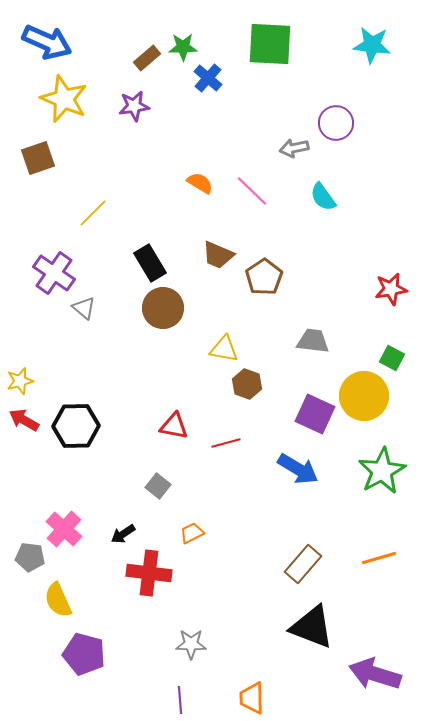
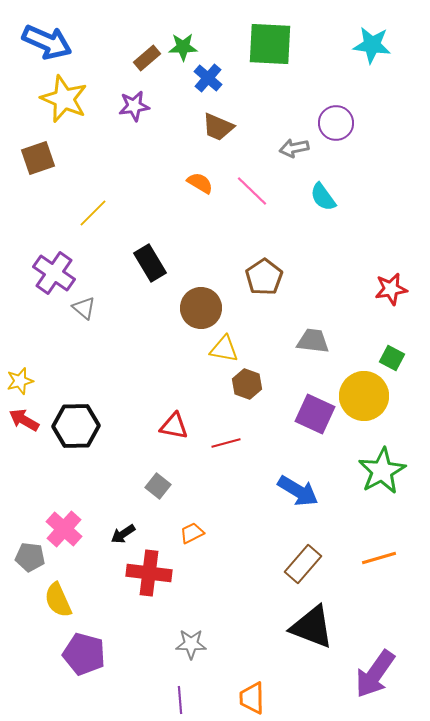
brown trapezoid at (218, 255): moved 128 px up
brown circle at (163, 308): moved 38 px right
blue arrow at (298, 469): moved 22 px down
purple arrow at (375, 674): rotated 72 degrees counterclockwise
